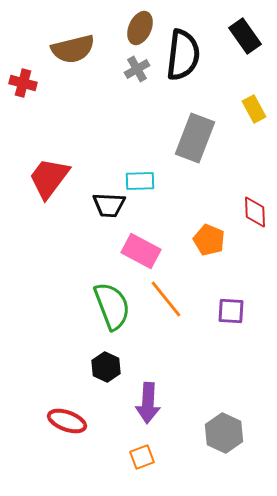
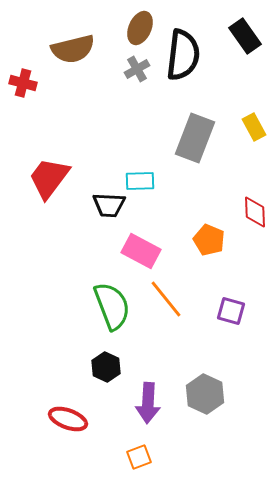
yellow rectangle: moved 18 px down
purple square: rotated 12 degrees clockwise
red ellipse: moved 1 px right, 2 px up
gray hexagon: moved 19 px left, 39 px up
orange square: moved 3 px left
